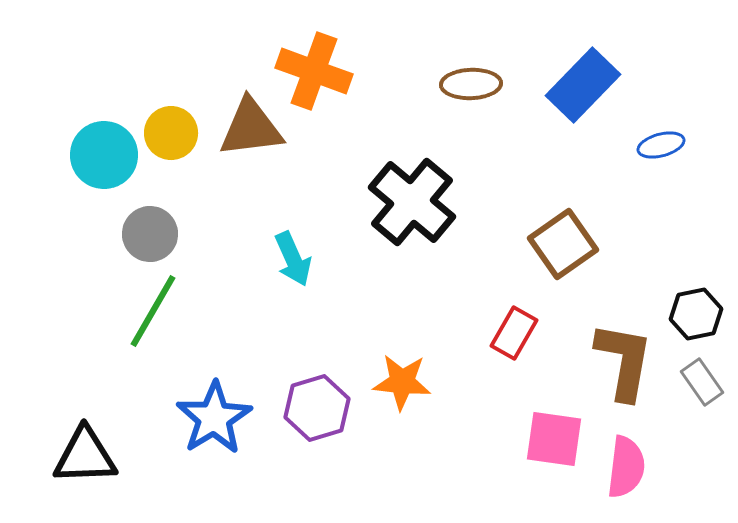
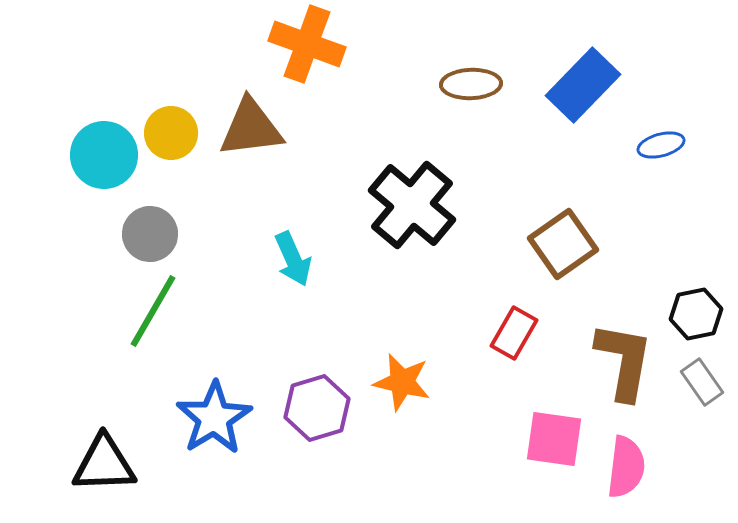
orange cross: moved 7 px left, 27 px up
black cross: moved 3 px down
orange star: rotated 8 degrees clockwise
black triangle: moved 19 px right, 8 px down
